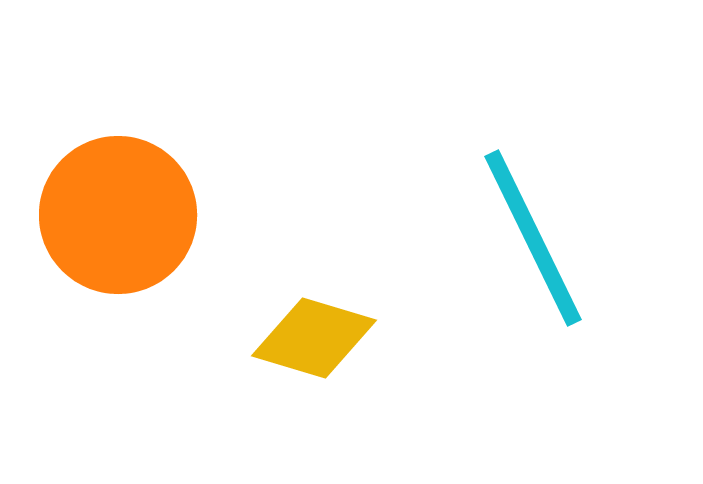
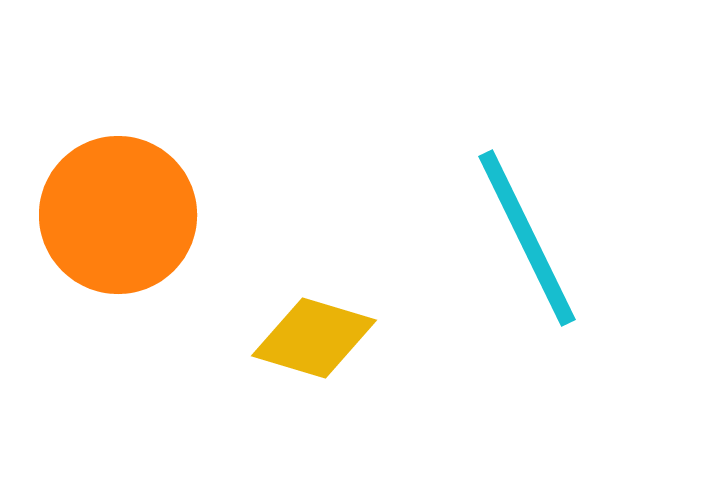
cyan line: moved 6 px left
